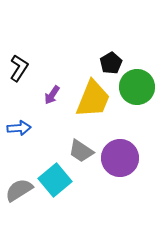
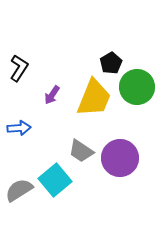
yellow trapezoid: moved 1 px right, 1 px up
